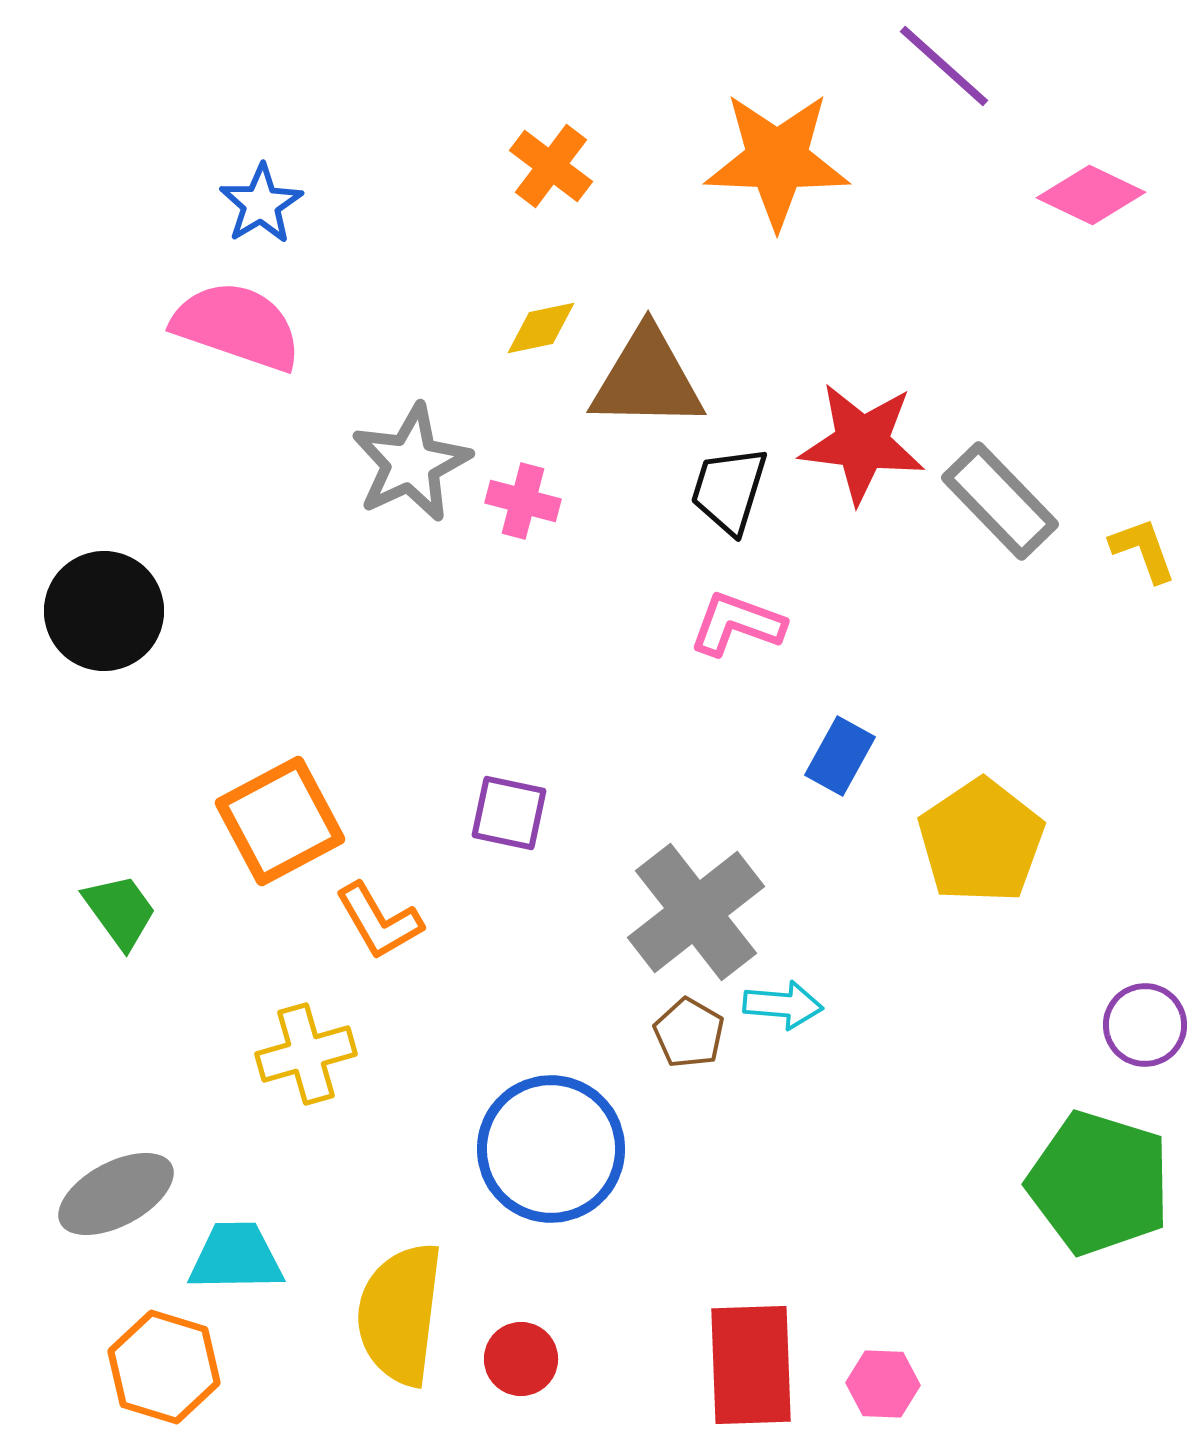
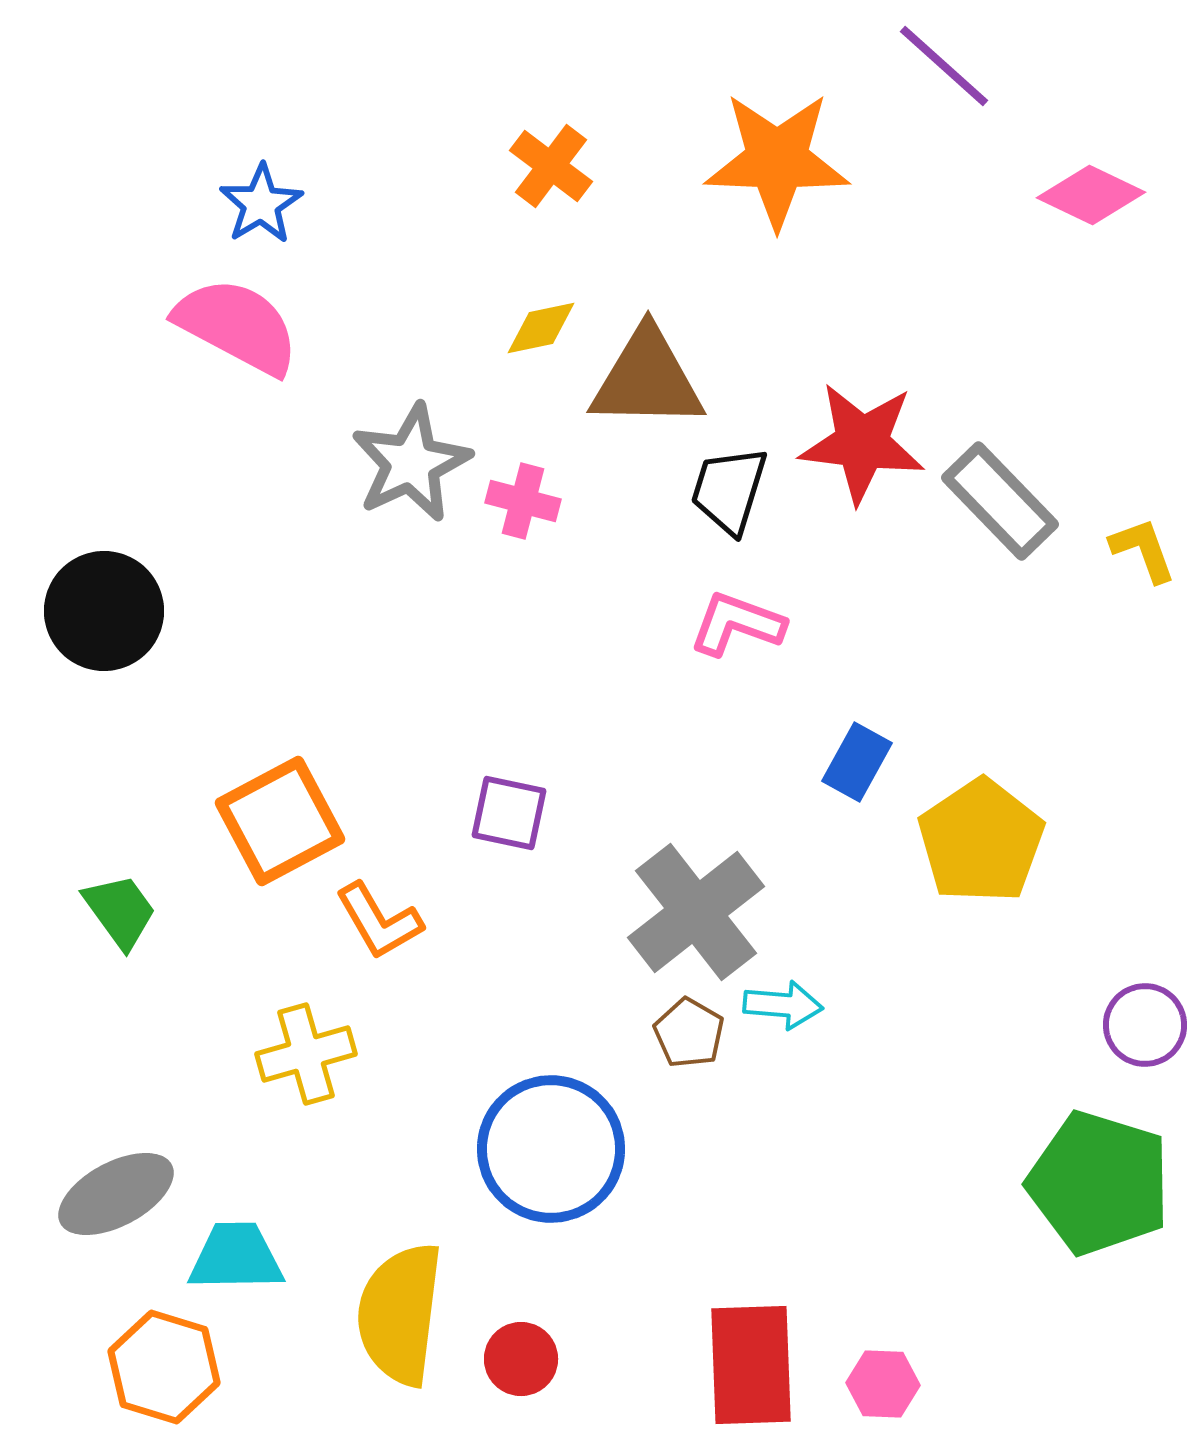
pink semicircle: rotated 9 degrees clockwise
blue rectangle: moved 17 px right, 6 px down
